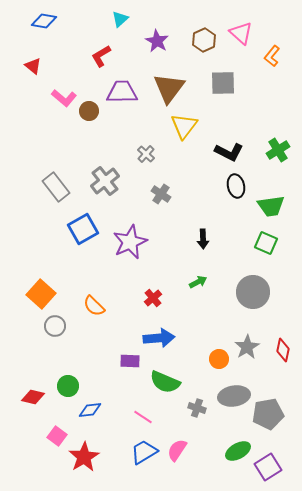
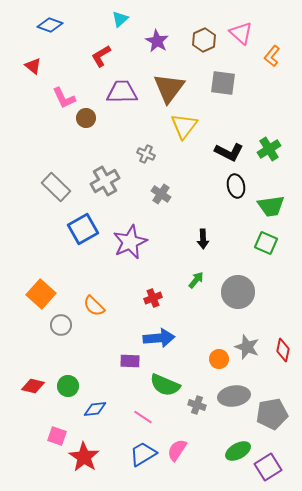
blue diamond at (44, 21): moved 6 px right, 4 px down; rotated 10 degrees clockwise
gray square at (223, 83): rotated 8 degrees clockwise
pink L-shape at (64, 98): rotated 25 degrees clockwise
brown circle at (89, 111): moved 3 px left, 7 px down
green cross at (278, 150): moved 9 px left, 1 px up
gray cross at (146, 154): rotated 18 degrees counterclockwise
gray cross at (105, 181): rotated 8 degrees clockwise
gray rectangle at (56, 187): rotated 8 degrees counterclockwise
green arrow at (198, 282): moved 2 px left, 2 px up; rotated 24 degrees counterclockwise
gray circle at (253, 292): moved 15 px left
red cross at (153, 298): rotated 18 degrees clockwise
gray circle at (55, 326): moved 6 px right, 1 px up
gray star at (247, 347): rotated 20 degrees counterclockwise
green semicircle at (165, 382): moved 3 px down
red diamond at (33, 397): moved 11 px up
gray cross at (197, 408): moved 3 px up
blue diamond at (90, 410): moved 5 px right, 1 px up
gray pentagon at (268, 414): moved 4 px right
pink square at (57, 436): rotated 18 degrees counterclockwise
blue trapezoid at (144, 452): moved 1 px left, 2 px down
red star at (84, 457): rotated 8 degrees counterclockwise
